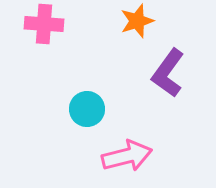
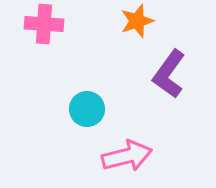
purple L-shape: moved 1 px right, 1 px down
